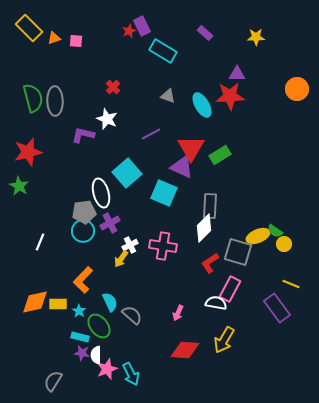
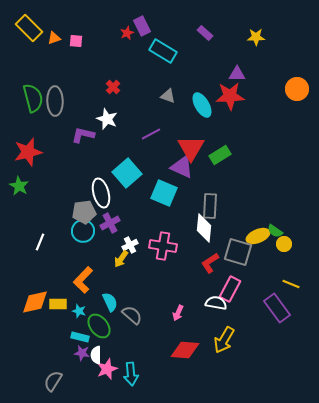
red star at (129, 31): moved 2 px left, 2 px down
white diamond at (204, 228): rotated 40 degrees counterclockwise
cyan star at (79, 311): rotated 16 degrees counterclockwise
cyan arrow at (131, 374): rotated 20 degrees clockwise
